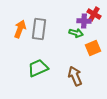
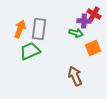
green trapezoid: moved 8 px left, 17 px up
